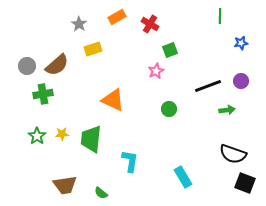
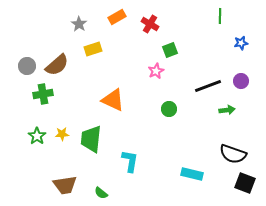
cyan rectangle: moved 9 px right, 3 px up; rotated 45 degrees counterclockwise
